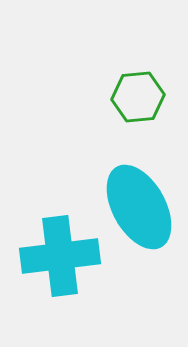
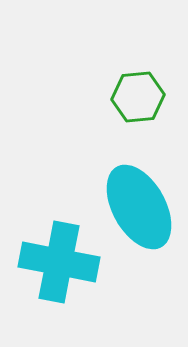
cyan cross: moved 1 px left, 6 px down; rotated 18 degrees clockwise
